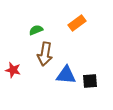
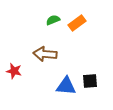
green semicircle: moved 17 px right, 10 px up
brown arrow: rotated 85 degrees clockwise
red star: moved 1 px right, 1 px down
blue triangle: moved 11 px down
